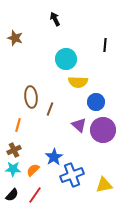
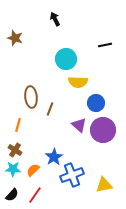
black line: rotated 72 degrees clockwise
blue circle: moved 1 px down
brown cross: moved 1 px right; rotated 32 degrees counterclockwise
